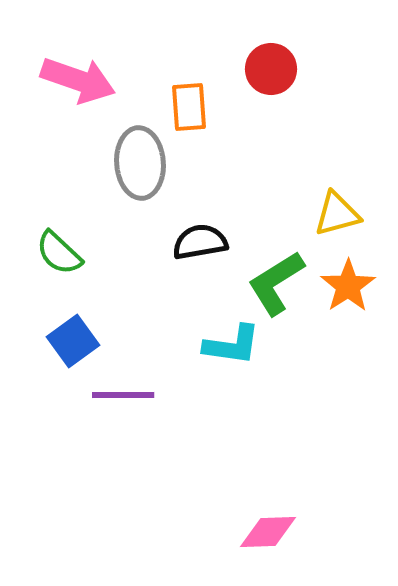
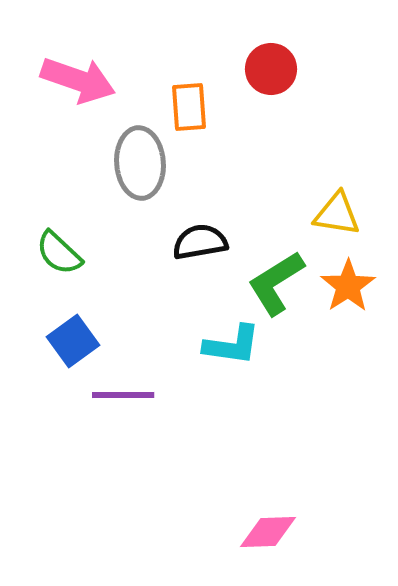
yellow triangle: rotated 24 degrees clockwise
